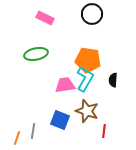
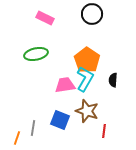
orange pentagon: moved 1 px left; rotated 25 degrees clockwise
gray line: moved 3 px up
